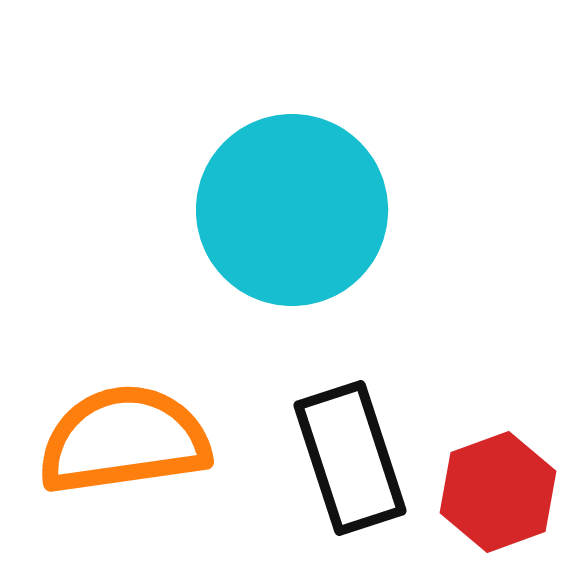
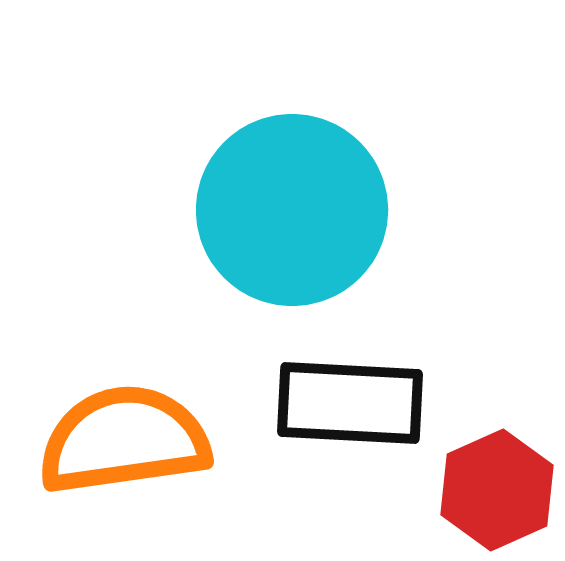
black rectangle: moved 55 px up; rotated 69 degrees counterclockwise
red hexagon: moved 1 px left, 2 px up; rotated 4 degrees counterclockwise
